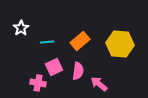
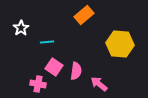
orange rectangle: moved 4 px right, 26 px up
pink square: rotated 30 degrees counterclockwise
pink semicircle: moved 2 px left
pink cross: moved 1 px down
